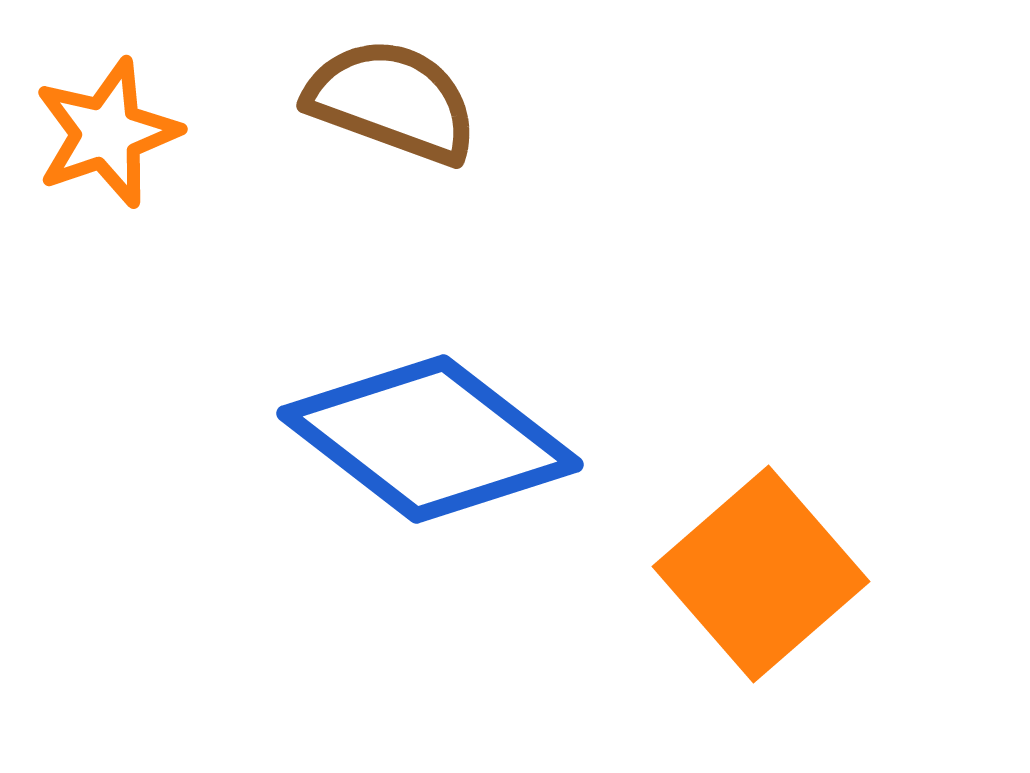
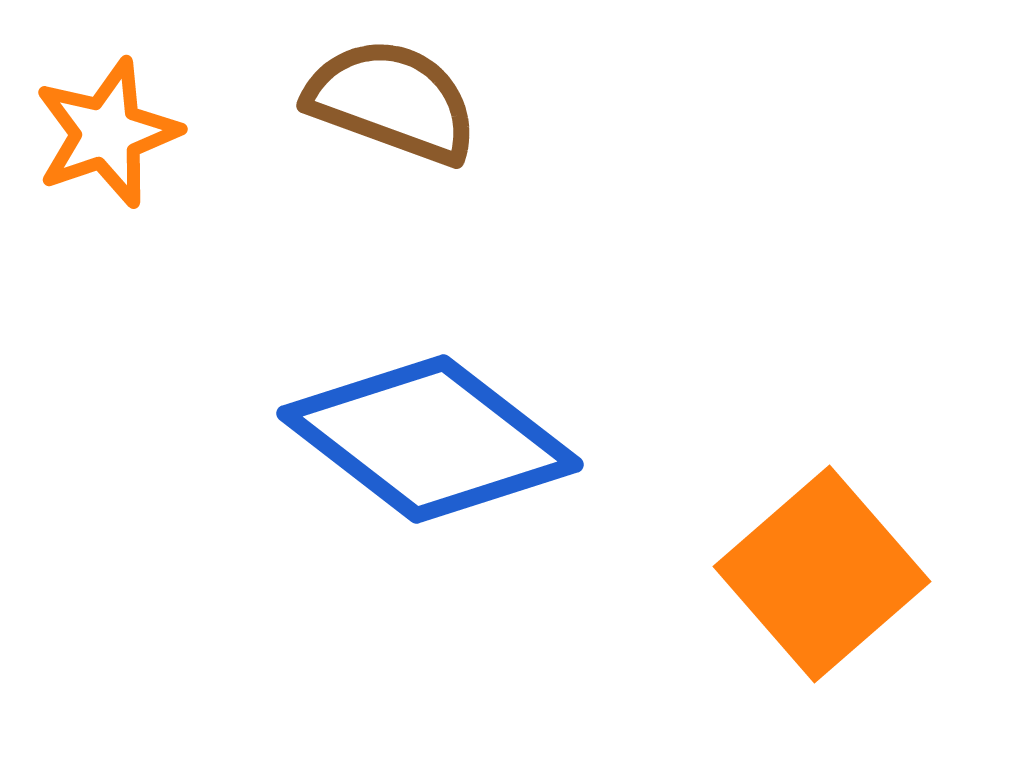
orange square: moved 61 px right
